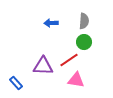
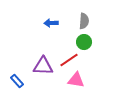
blue rectangle: moved 1 px right, 2 px up
